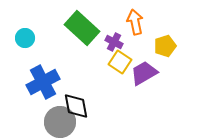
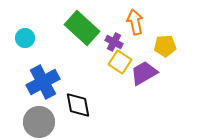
yellow pentagon: rotated 15 degrees clockwise
black diamond: moved 2 px right, 1 px up
gray circle: moved 21 px left
